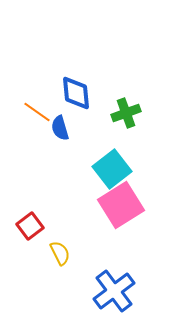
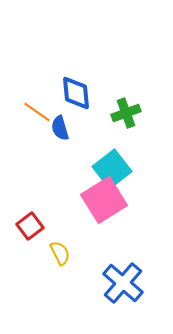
pink square: moved 17 px left, 5 px up
blue cross: moved 9 px right, 8 px up; rotated 12 degrees counterclockwise
